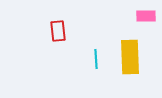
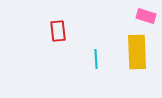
pink rectangle: rotated 18 degrees clockwise
yellow rectangle: moved 7 px right, 5 px up
